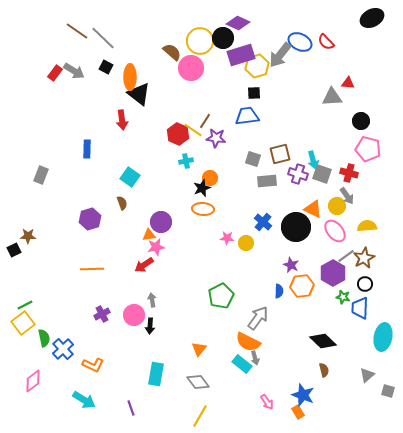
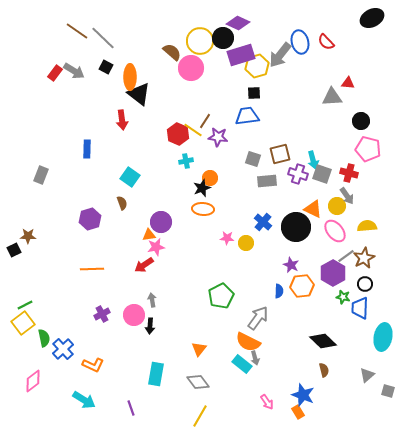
blue ellipse at (300, 42): rotated 50 degrees clockwise
purple star at (216, 138): moved 2 px right, 1 px up
